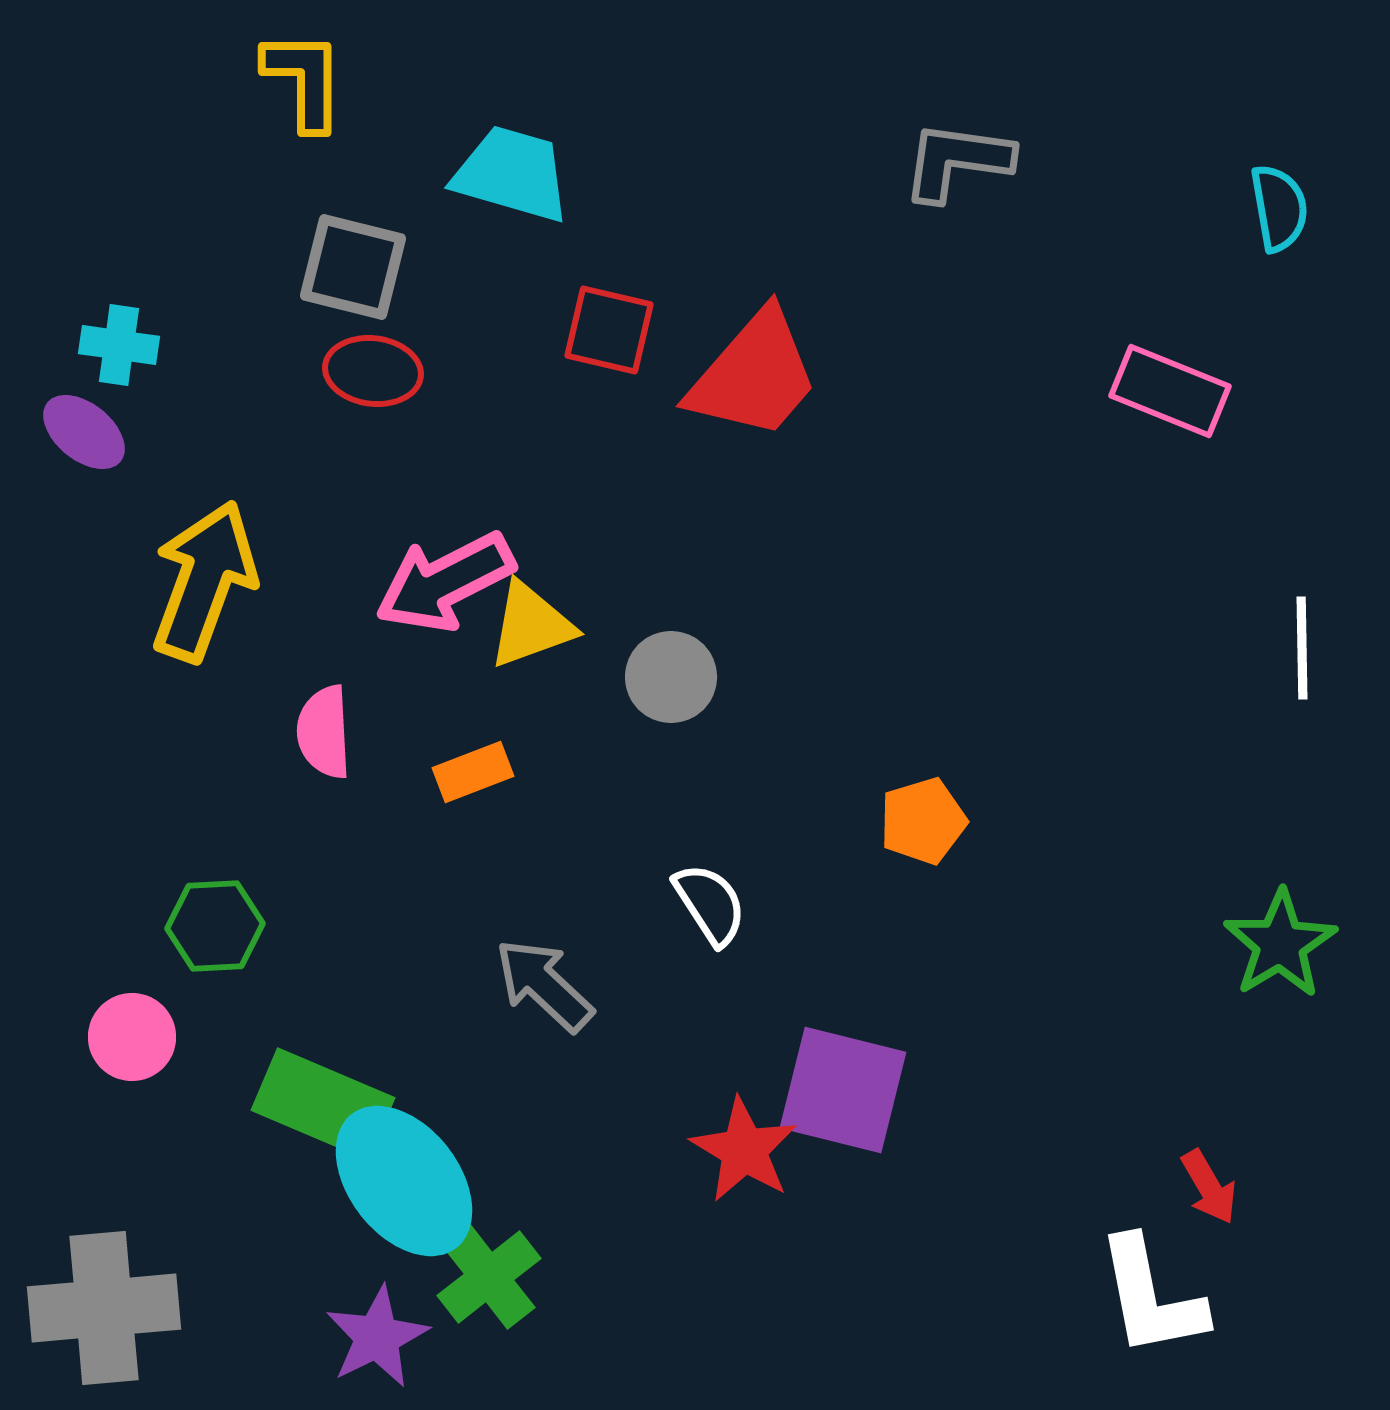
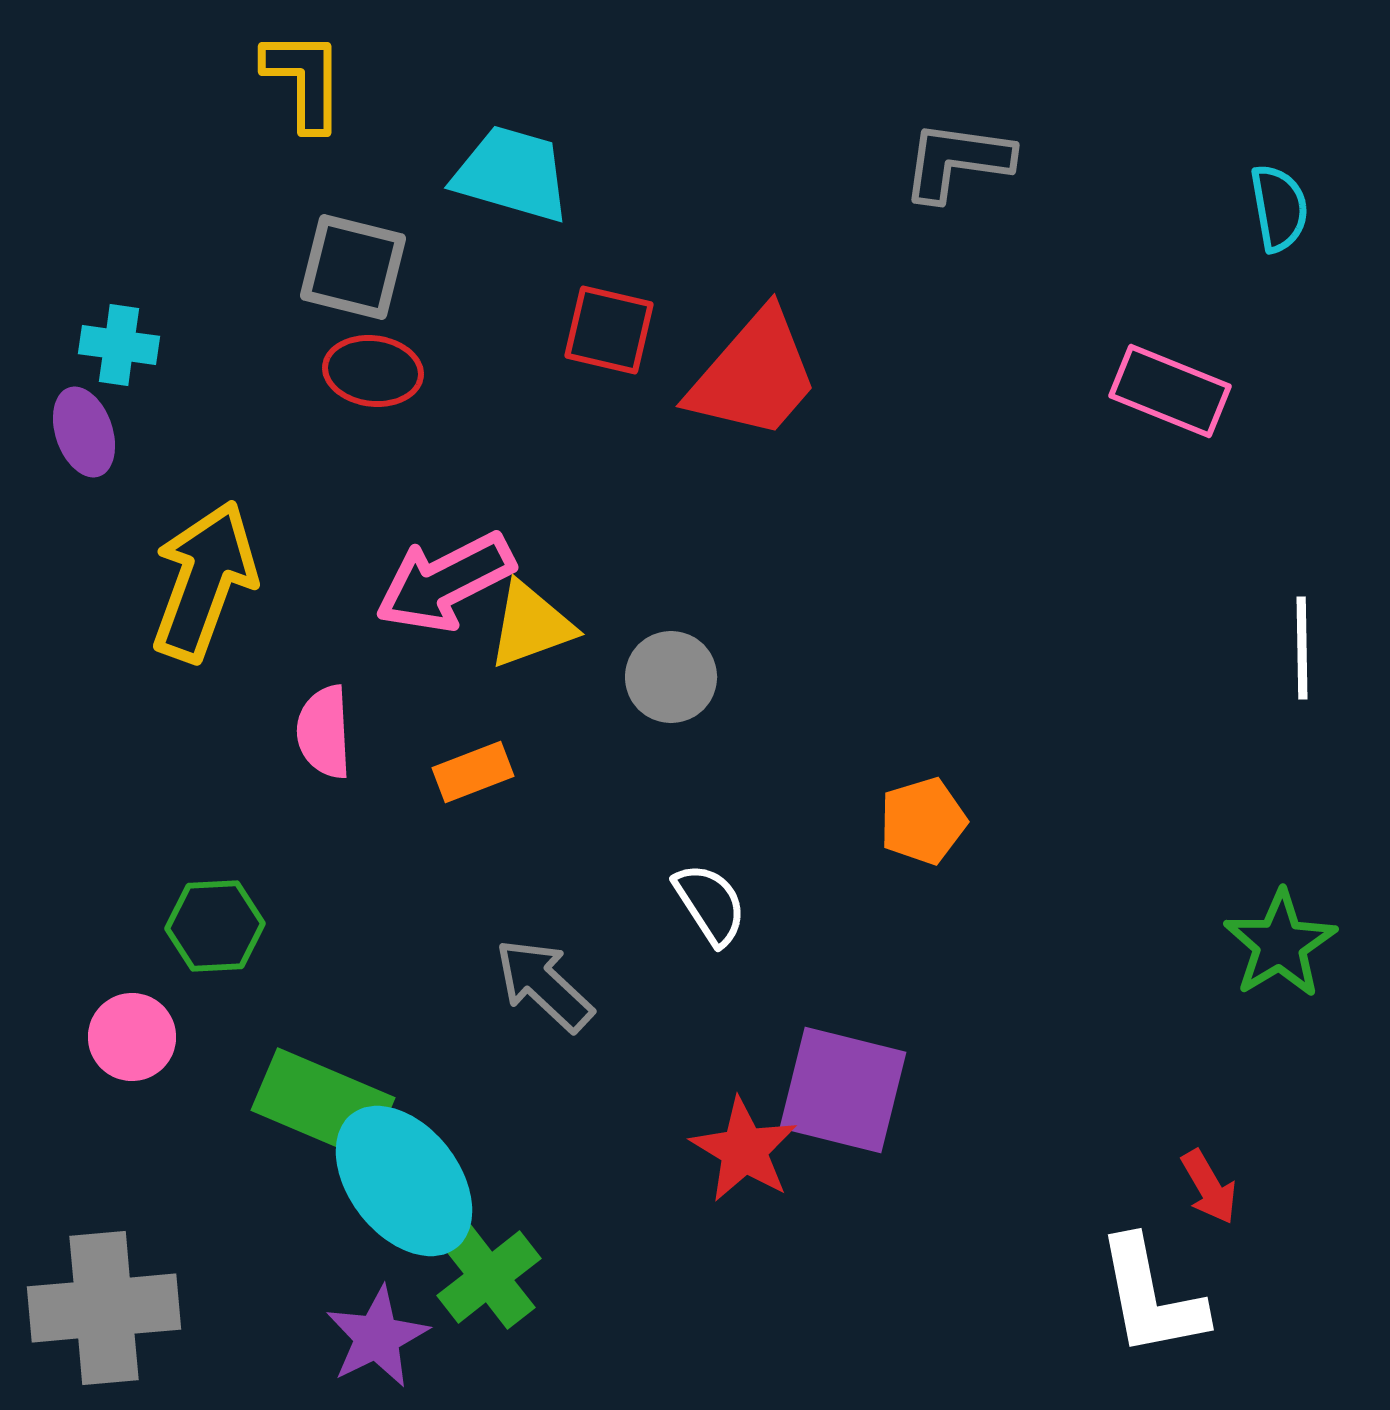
purple ellipse: rotated 32 degrees clockwise
